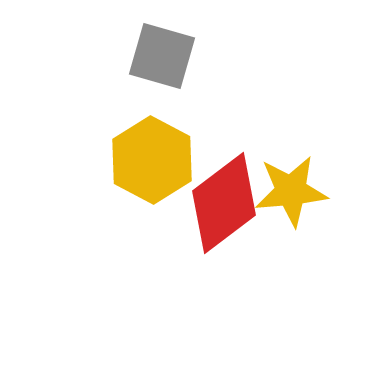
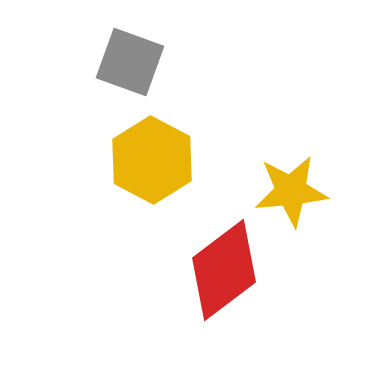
gray square: moved 32 px left, 6 px down; rotated 4 degrees clockwise
red diamond: moved 67 px down
